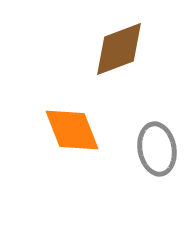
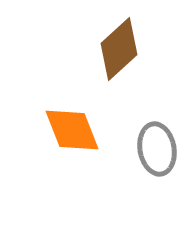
brown diamond: rotated 22 degrees counterclockwise
